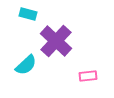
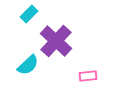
cyan rectangle: moved 1 px right; rotated 60 degrees counterclockwise
cyan semicircle: moved 2 px right
